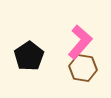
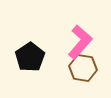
black pentagon: moved 1 px right, 1 px down
